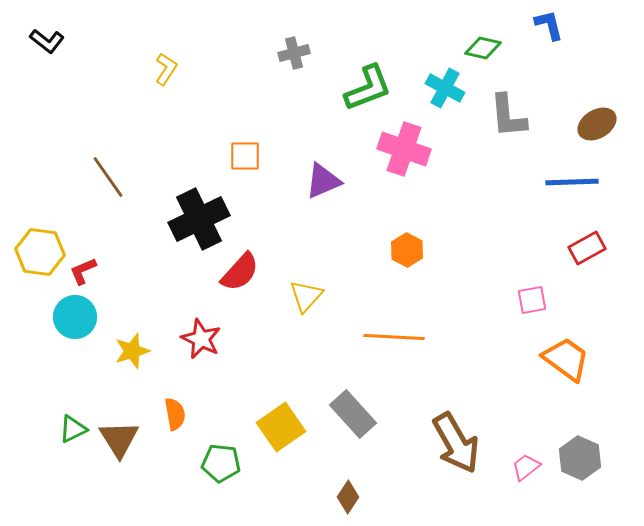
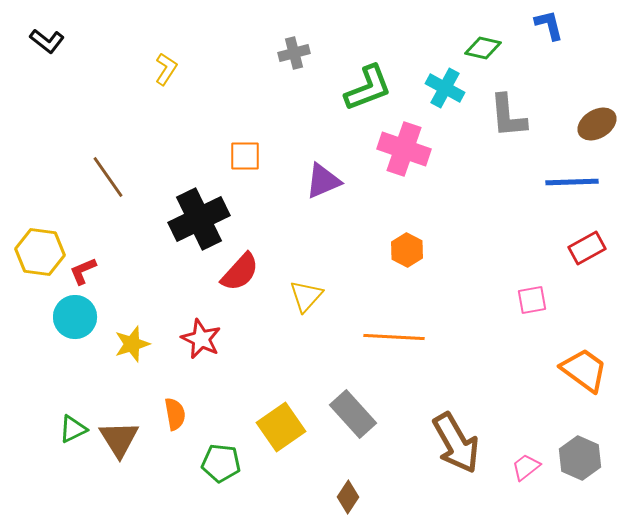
yellow star: moved 7 px up
orange trapezoid: moved 18 px right, 11 px down
